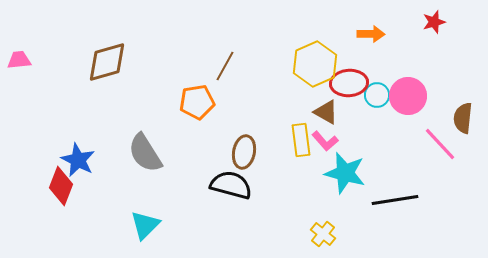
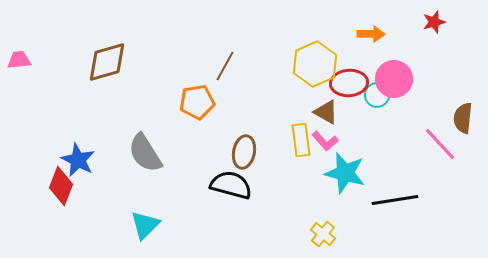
pink circle: moved 14 px left, 17 px up
